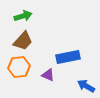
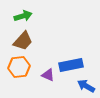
blue rectangle: moved 3 px right, 8 px down
